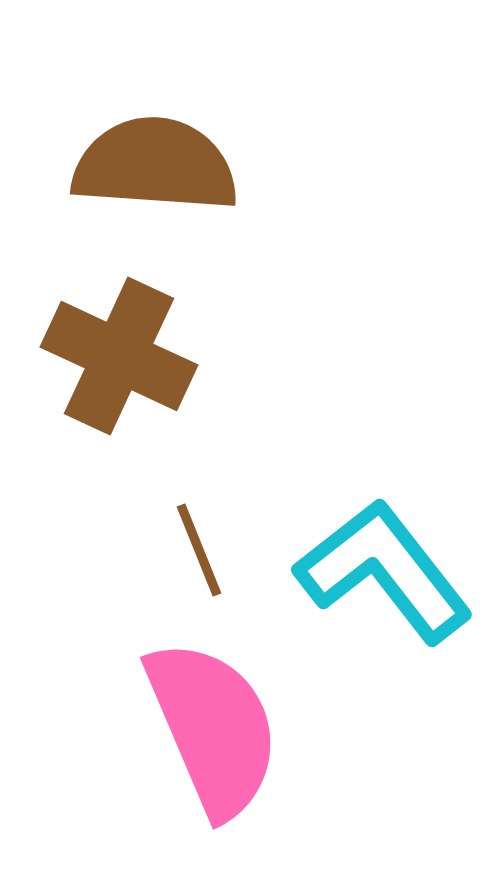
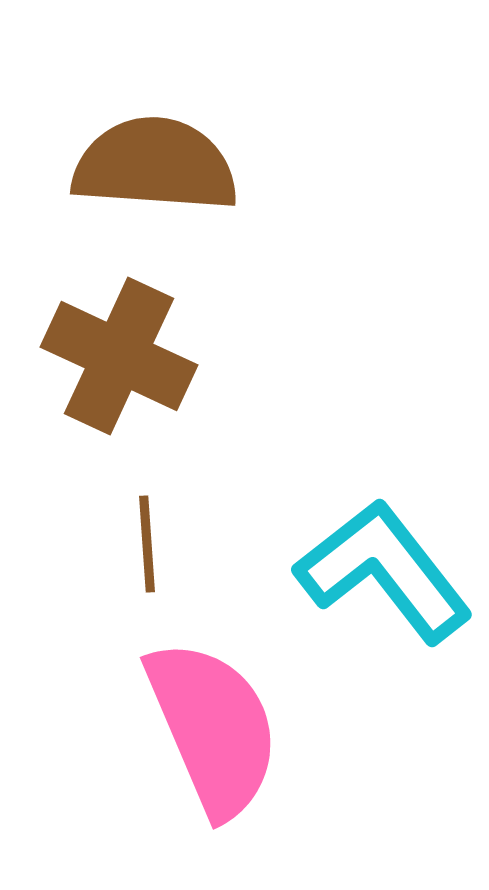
brown line: moved 52 px left, 6 px up; rotated 18 degrees clockwise
